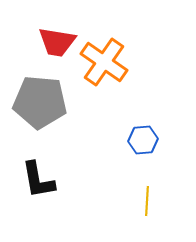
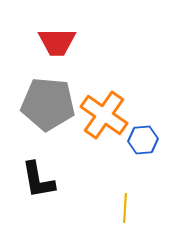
red trapezoid: rotated 9 degrees counterclockwise
orange cross: moved 53 px down
gray pentagon: moved 8 px right, 2 px down
yellow line: moved 22 px left, 7 px down
